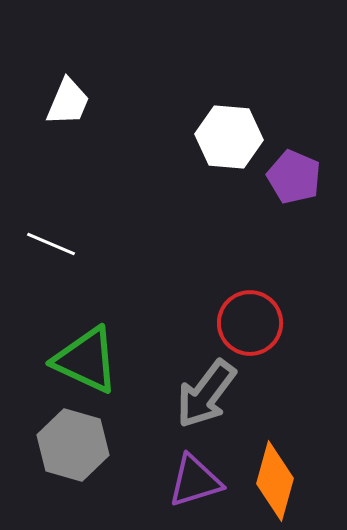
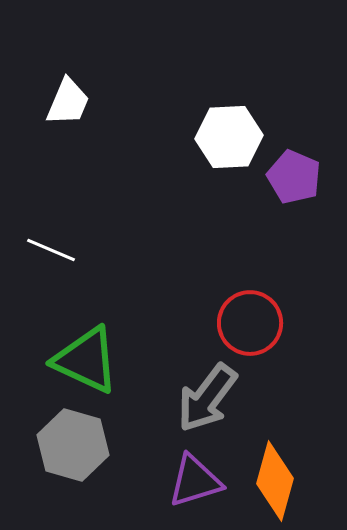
white hexagon: rotated 8 degrees counterclockwise
white line: moved 6 px down
gray arrow: moved 1 px right, 4 px down
